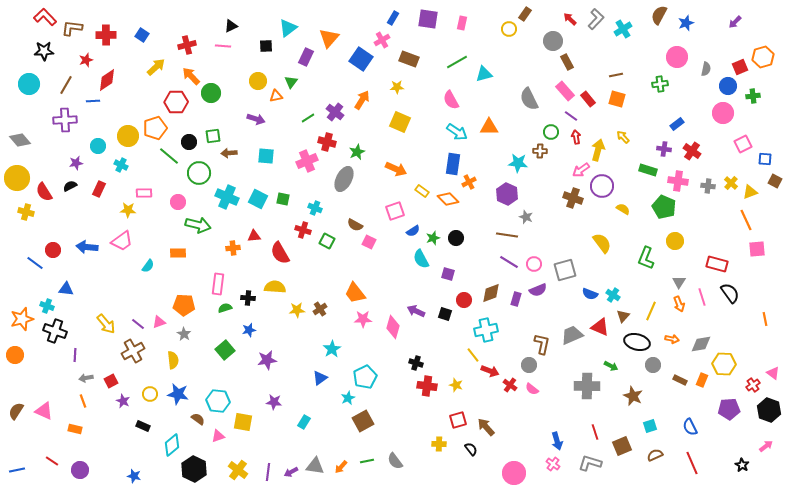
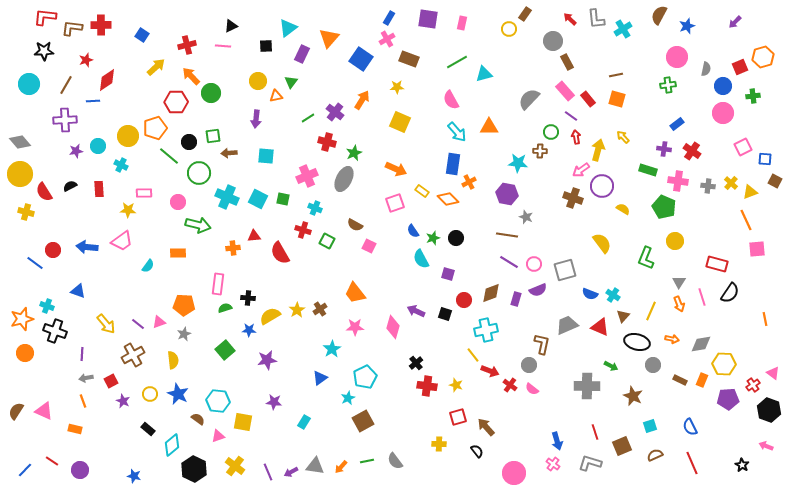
red L-shape at (45, 17): rotated 40 degrees counterclockwise
blue rectangle at (393, 18): moved 4 px left
gray L-shape at (596, 19): rotated 130 degrees clockwise
blue star at (686, 23): moved 1 px right, 3 px down
red cross at (106, 35): moved 5 px left, 10 px up
pink cross at (382, 40): moved 5 px right, 1 px up
purple rectangle at (306, 57): moved 4 px left, 3 px up
green cross at (660, 84): moved 8 px right, 1 px down
blue circle at (728, 86): moved 5 px left
gray semicircle at (529, 99): rotated 70 degrees clockwise
purple arrow at (256, 119): rotated 78 degrees clockwise
cyan arrow at (457, 132): rotated 15 degrees clockwise
gray diamond at (20, 140): moved 2 px down
pink square at (743, 144): moved 3 px down
green star at (357, 152): moved 3 px left, 1 px down
pink cross at (307, 161): moved 15 px down
purple star at (76, 163): moved 12 px up
yellow circle at (17, 178): moved 3 px right, 4 px up
red rectangle at (99, 189): rotated 28 degrees counterclockwise
purple hexagon at (507, 194): rotated 15 degrees counterclockwise
pink square at (395, 211): moved 8 px up
blue semicircle at (413, 231): rotated 88 degrees clockwise
pink square at (369, 242): moved 4 px down
yellow semicircle at (275, 287): moved 5 px left, 29 px down; rotated 35 degrees counterclockwise
blue triangle at (66, 289): moved 12 px right, 2 px down; rotated 14 degrees clockwise
black semicircle at (730, 293): rotated 70 degrees clockwise
yellow star at (297, 310): rotated 28 degrees counterclockwise
pink star at (363, 319): moved 8 px left, 8 px down
blue star at (249, 330): rotated 16 degrees clockwise
gray star at (184, 334): rotated 16 degrees clockwise
gray trapezoid at (572, 335): moved 5 px left, 10 px up
brown cross at (133, 351): moved 4 px down
orange circle at (15, 355): moved 10 px right, 2 px up
purple line at (75, 355): moved 7 px right, 1 px up
black cross at (416, 363): rotated 32 degrees clockwise
blue star at (178, 394): rotated 15 degrees clockwise
purple pentagon at (729, 409): moved 1 px left, 10 px up
red square at (458, 420): moved 3 px up
black rectangle at (143, 426): moved 5 px right, 3 px down; rotated 16 degrees clockwise
pink arrow at (766, 446): rotated 120 degrees counterclockwise
black semicircle at (471, 449): moved 6 px right, 2 px down
blue line at (17, 470): moved 8 px right; rotated 35 degrees counterclockwise
yellow cross at (238, 470): moved 3 px left, 4 px up
purple line at (268, 472): rotated 30 degrees counterclockwise
